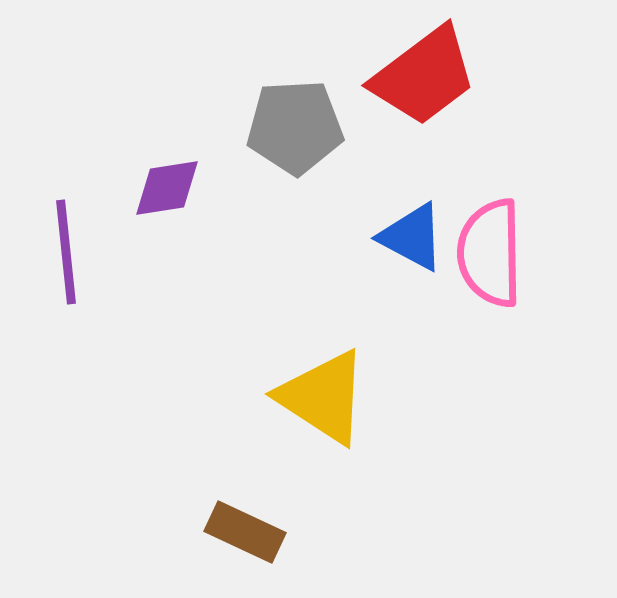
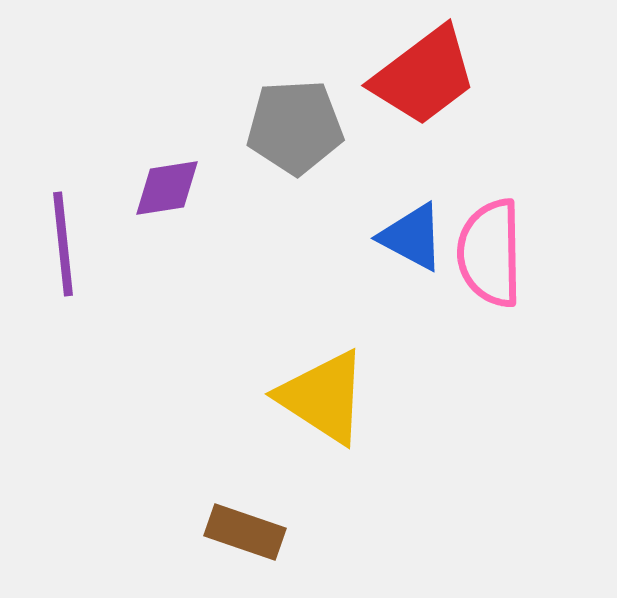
purple line: moved 3 px left, 8 px up
brown rectangle: rotated 6 degrees counterclockwise
